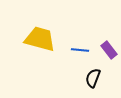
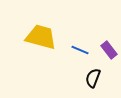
yellow trapezoid: moved 1 px right, 2 px up
blue line: rotated 18 degrees clockwise
